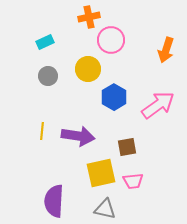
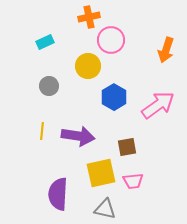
yellow circle: moved 3 px up
gray circle: moved 1 px right, 10 px down
purple semicircle: moved 4 px right, 7 px up
